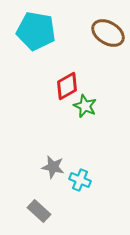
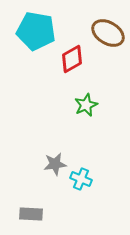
red diamond: moved 5 px right, 27 px up
green star: moved 1 px right, 1 px up; rotated 25 degrees clockwise
gray star: moved 2 px right, 3 px up; rotated 20 degrees counterclockwise
cyan cross: moved 1 px right, 1 px up
gray rectangle: moved 8 px left, 3 px down; rotated 40 degrees counterclockwise
